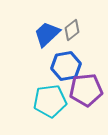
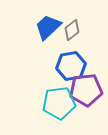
blue trapezoid: moved 1 px right, 7 px up
blue hexagon: moved 5 px right
cyan pentagon: moved 9 px right, 2 px down
